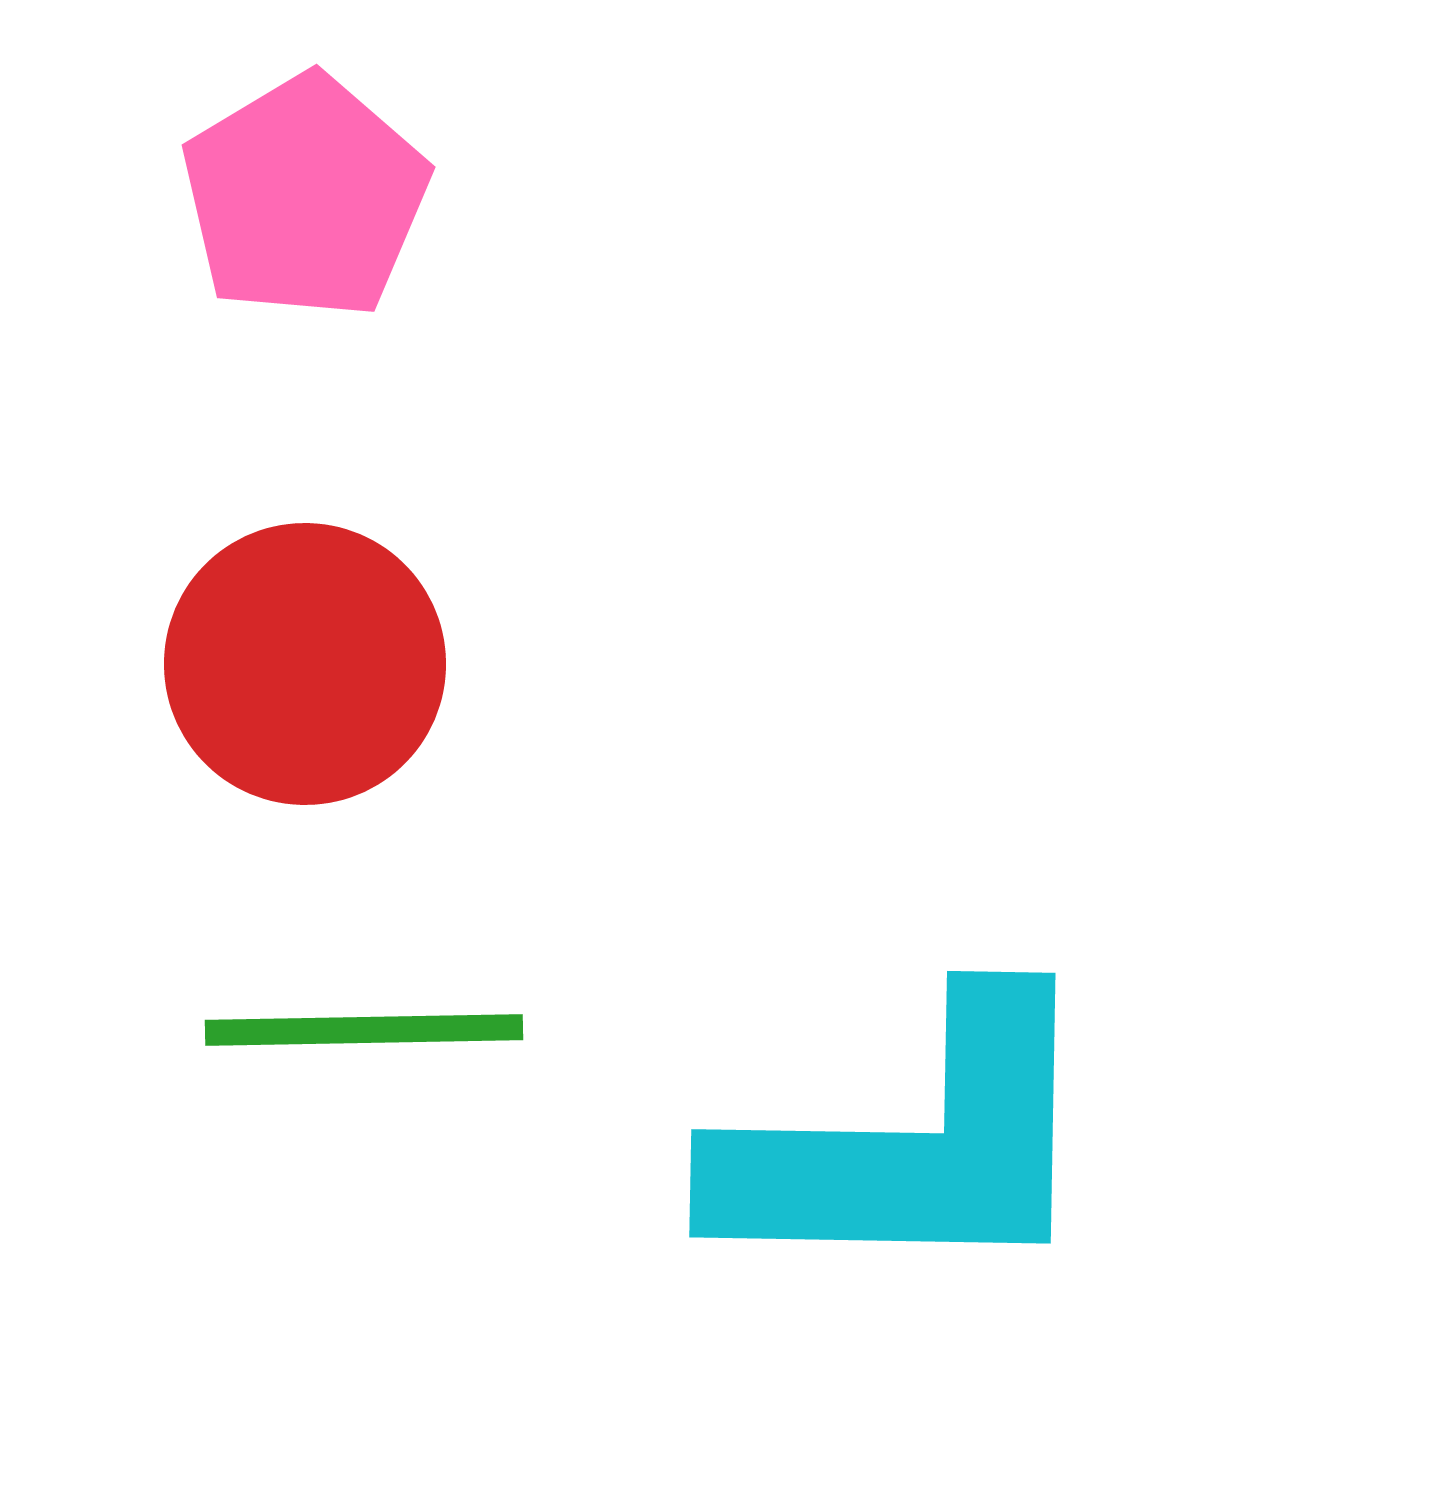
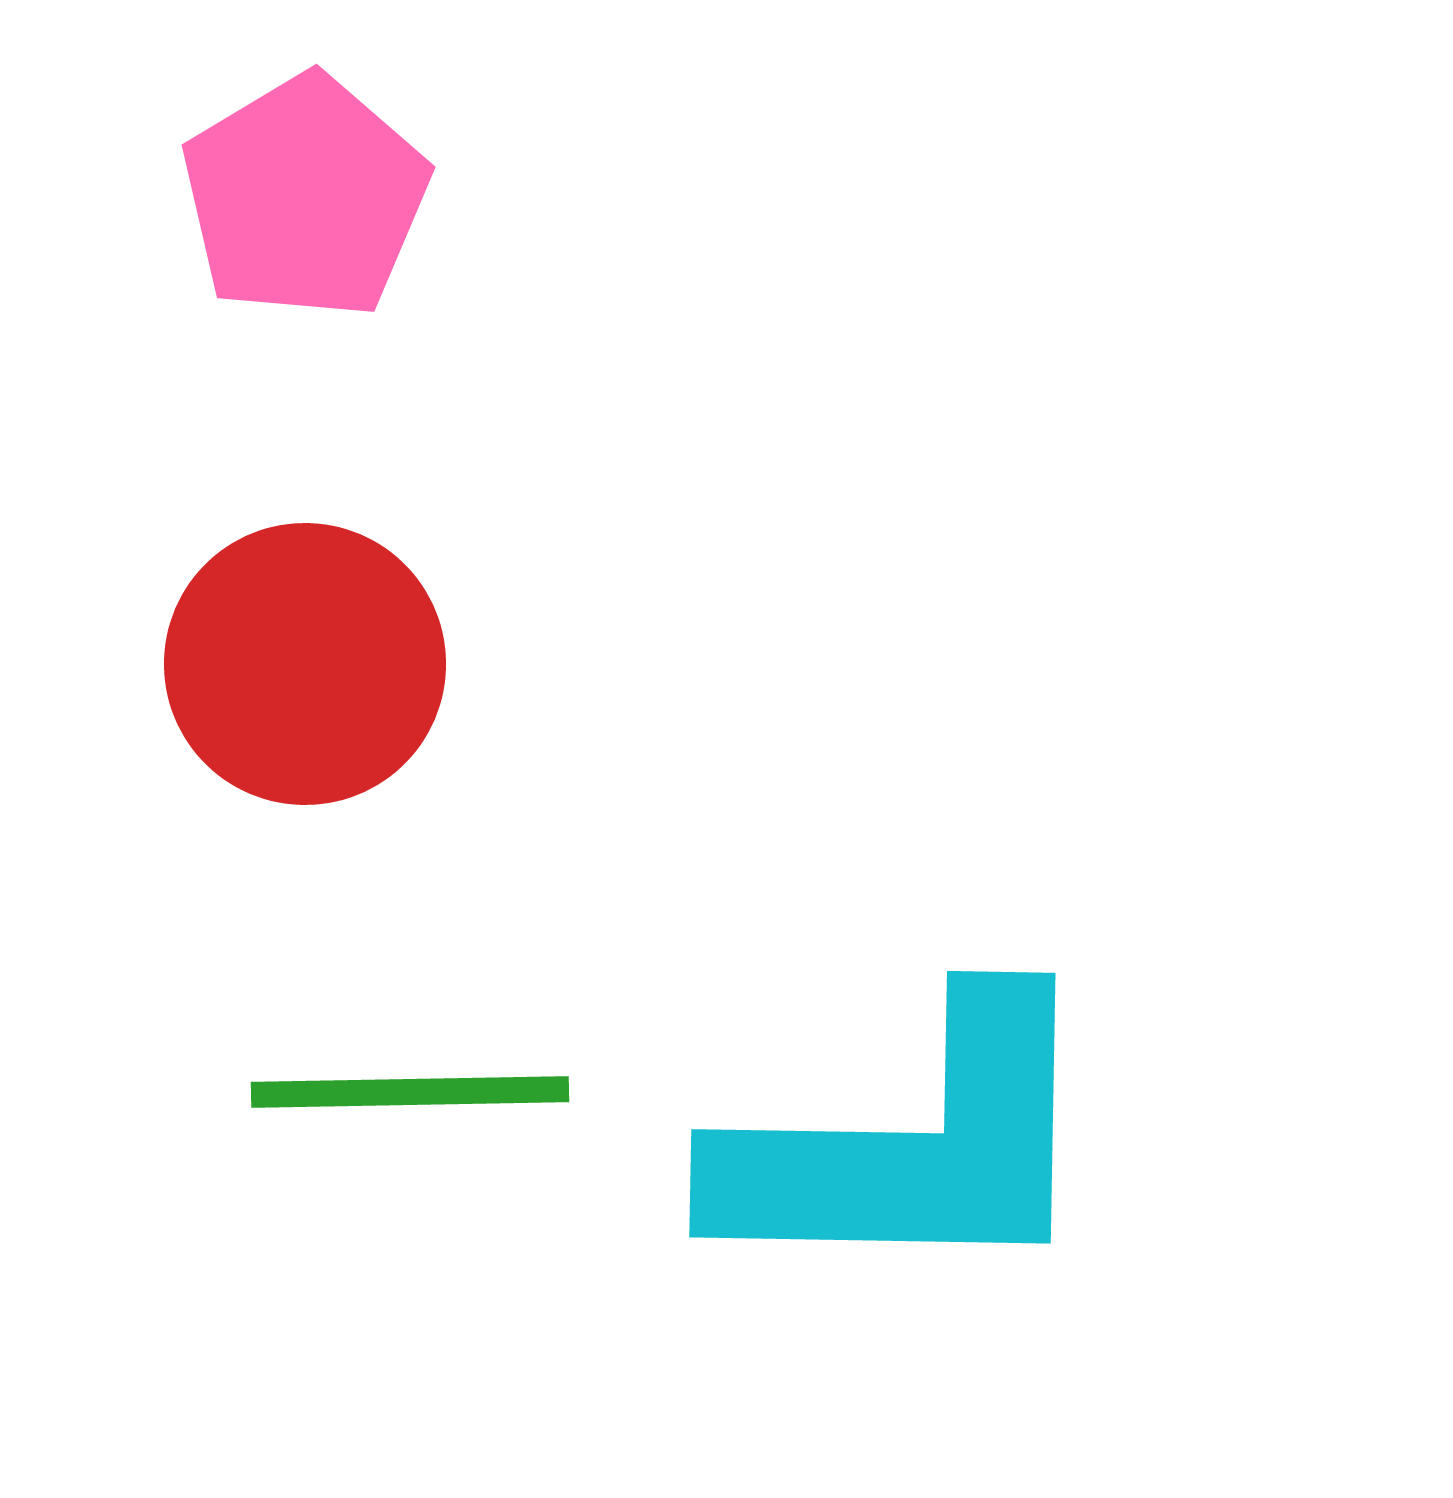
green line: moved 46 px right, 62 px down
